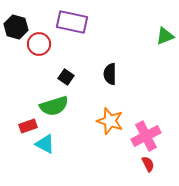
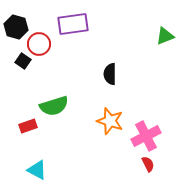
purple rectangle: moved 1 px right, 2 px down; rotated 20 degrees counterclockwise
black square: moved 43 px left, 16 px up
cyan triangle: moved 8 px left, 26 px down
